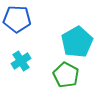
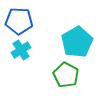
blue pentagon: moved 2 px right, 2 px down
cyan cross: moved 11 px up
